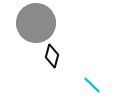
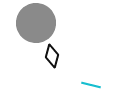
cyan line: moved 1 px left; rotated 30 degrees counterclockwise
